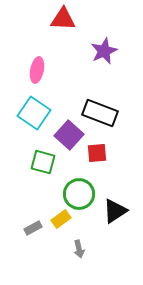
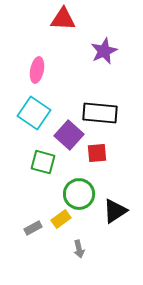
black rectangle: rotated 16 degrees counterclockwise
